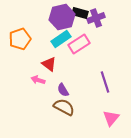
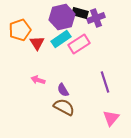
orange pentagon: moved 9 px up
red triangle: moved 12 px left, 21 px up; rotated 21 degrees clockwise
